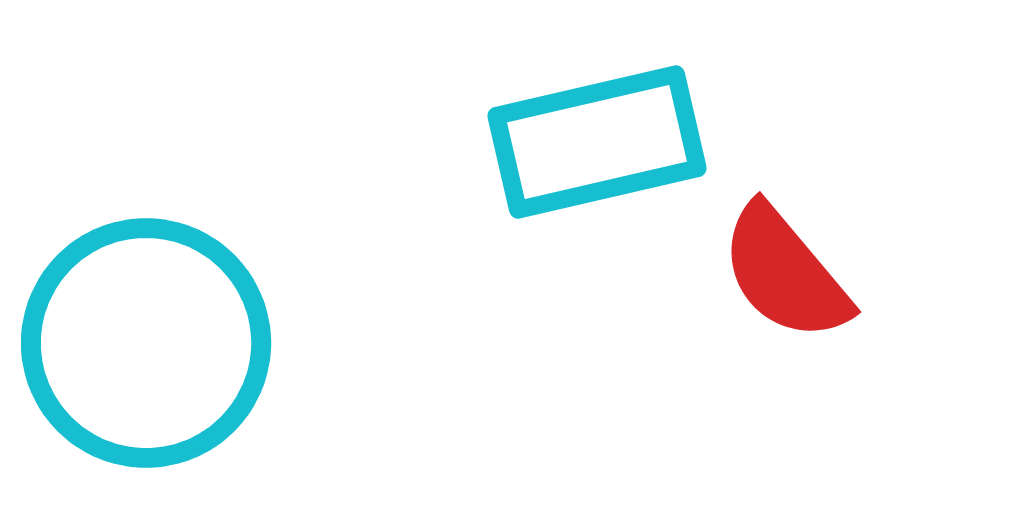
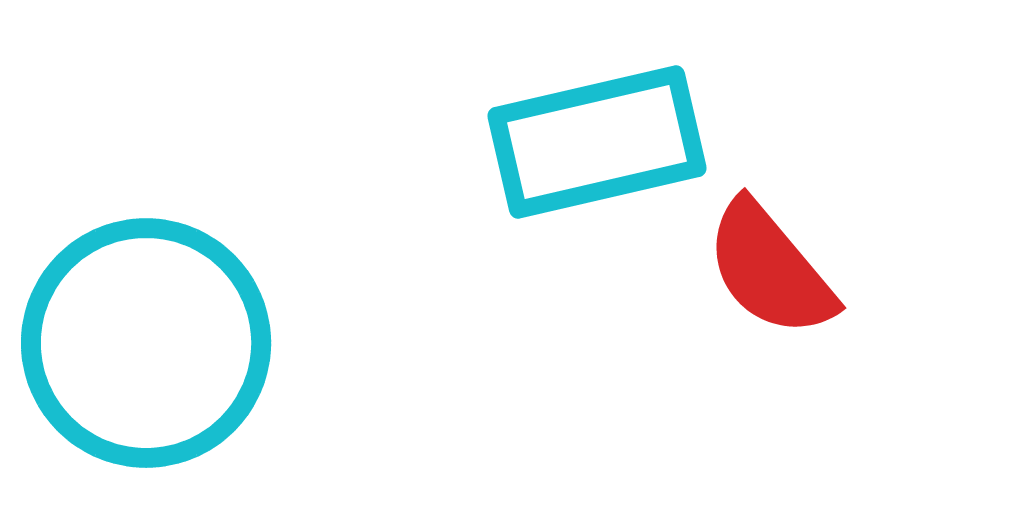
red semicircle: moved 15 px left, 4 px up
